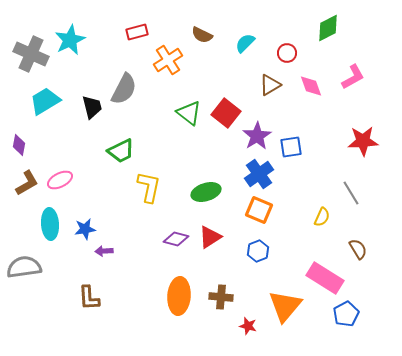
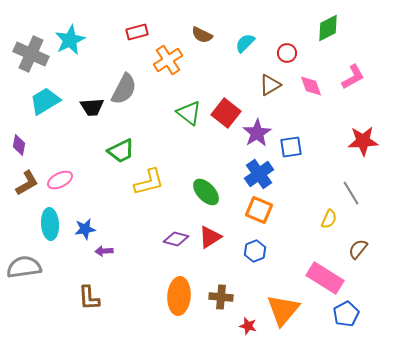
black trapezoid at (92, 107): rotated 100 degrees clockwise
purple star at (257, 136): moved 3 px up
yellow L-shape at (149, 187): moved 5 px up; rotated 64 degrees clockwise
green ellipse at (206, 192): rotated 64 degrees clockwise
yellow semicircle at (322, 217): moved 7 px right, 2 px down
brown semicircle at (358, 249): rotated 110 degrees counterclockwise
blue hexagon at (258, 251): moved 3 px left
orange triangle at (285, 306): moved 2 px left, 4 px down
